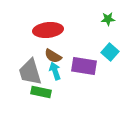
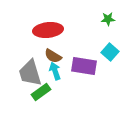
gray trapezoid: moved 1 px down
green rectangle: rotated 48 degrees counterclockwise
